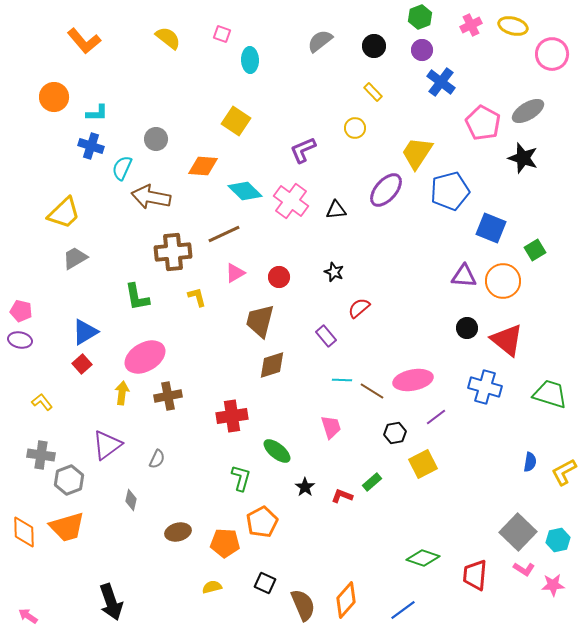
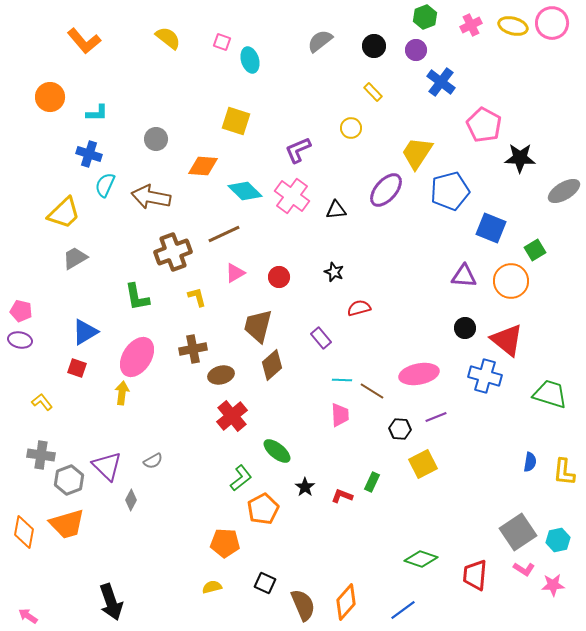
green hexagon at (420, 17): moved 5 px right
pink square at (222, 34): moved 8 px down
purple circle at (422, 50): moved 6 px left
pink circle at (552, 54): moved 31 px up
cyan ellipse at (250, 60): rotated 15 degrees counterclockwise
orange circle at (54, 97): moved 4 px left
gray ellipse at (528, 111): moved 36 px right, 80 px down
yellow square at (236, 121): rotated 16 degrees counterclockwise
pink pentagon at (483, 123): moved 1 px right, 2 px down
yellow circle at (355, 128): moved 4 px left
blue cross at (91, 146): moved 2 px left, 8 px down
purple L-shape at (303, 150): moved 5 px left
black star at (523, 158): moved 3 px left; rotated 16 degrees counterclockwise
cyan semicircle at (122, 168): moved 17 px left, 17 px down
pink cross at (291, 201): moved 1 px right, 5 px up
brown cross at (173, 252): rotated 15 degrees counterclockwise
orange circle at (503, 281): moved 8 px right
red semicircle at (359, 308): rotated 25 degrees clockwise
brown trapezoid at (260, 321): moved 2 px left, 5 px down
black circle at (467, 328): moved 2 px left
purple rectangle at (326, 336): moved 5 px left, 2 px down
pink ellipse at (145, 357): moved 8 px left; rotated 27 degrees counterclockwise
red square at (82, 364): moved 5 px left, 4 px down; rotated 30 degrees counterclockwise
brown diamond at (272, 365): rotated 24 degrees counterclockwise
pink ellipse at (413, 380): moved 6 px right, 6 px up
blue cross at (485, 387): moved 11 px up
brown cross at (168, 396): moved 25 px right, 47 px up
red cross at (232, 416): rotated 32 degrees counterclockwise
purple line at (436, 417): rotated 15 degrees clockwise
pink trapezoid at (331, 427): moved 9 px right, 12 px up; rotated 15 degrees clockwise
black hexagon at (395, 433): moved 5 px right, 4 px up; rotated 15 degrees clockwise
purple triangle at (107, 445): moved 21 px down; rotated 40 degrees counterclockwise
gray semicircle at (157, 459): moved 4 px left, 2 px down; rotated 36 degrees clockwise
yellow L-shape at (564, 472): rotated 56 degrees counterclockwise
green L-shape at (241, 478): rotated 36 degrees clockwise
green rectangle at (372, 482): rotated 24 degrees counterclockwise
gray diamond at (131, 500): rotated 15 degrees clockwise
orange pentagon at (262, 522): moved 1 px right, 13 px up
orange trapezoid at (67, 527): moved 3 px up
orange diamond at (24, 532): rotated 12 degrees clockwise
brown ellipse at (178, 532): moved 43 px right, 157 px up
gray square at (518, 532): rotated 12 degrees clockwise
green diamond at (423, 558): moved 2 px left, 1 px down
orange diamond at (346, 600): moved 2 px down
